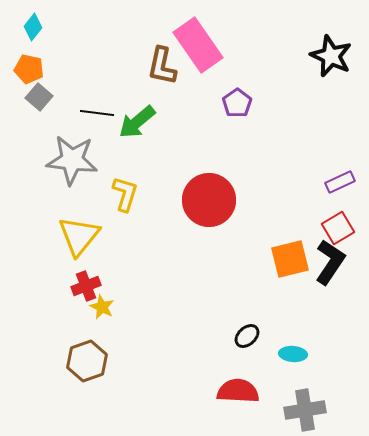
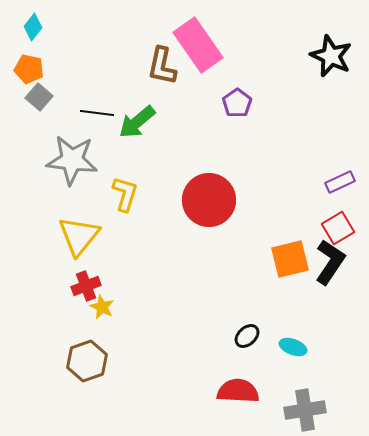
cyan ellipse: moved 7 px up; rotated 16 degrees clockwise
